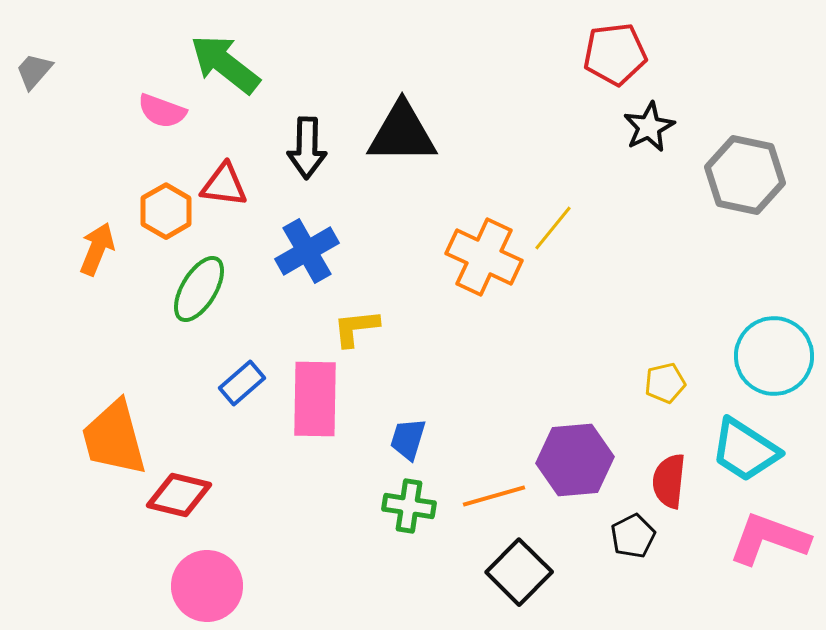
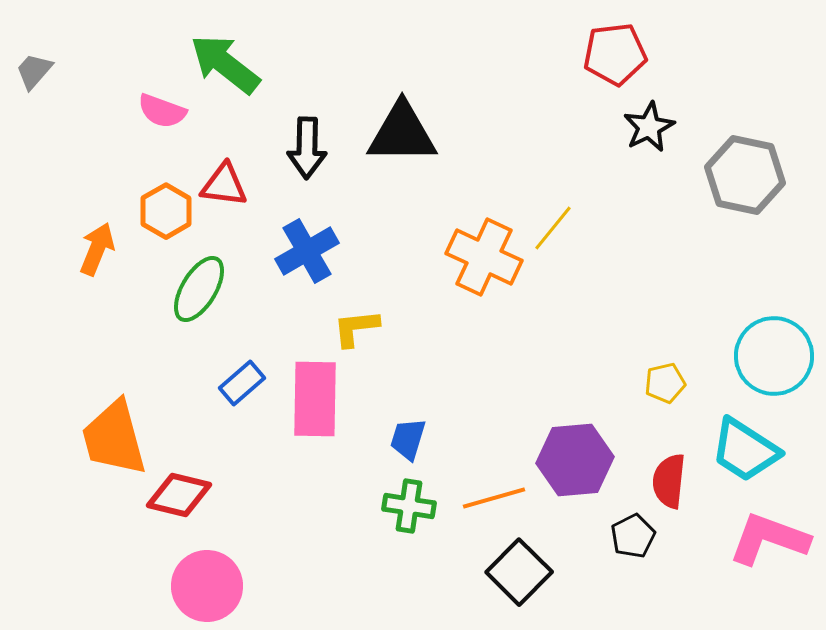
orange line: moved 2 px down
